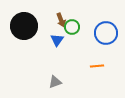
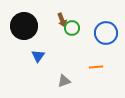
brown arrow: moved 1 px right
green circle: moved 1 px down
blue triangle: moved 19 px left, 16 px down
orange line: moved 1 px left, 1 px down
gray triangle: moved 9 px right, 1 px up
